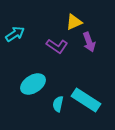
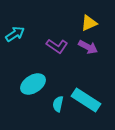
yellow triangle: moved 15 px right, 1 px down
purple arrow: moved 1 px left, 5 px down; rotated 42 degrees counterclockwise
